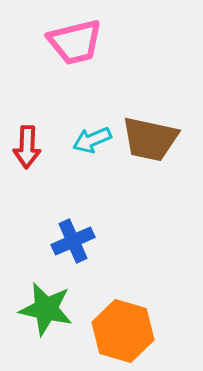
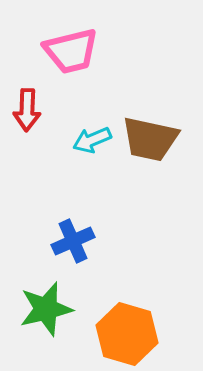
pink trapezoid: moved 4 px left, 9 px down
red arrow: moved 37 px up
green star: rotated 26 degrees counterclockwise
orange hexagon: moved 4 px right, 3 px down
